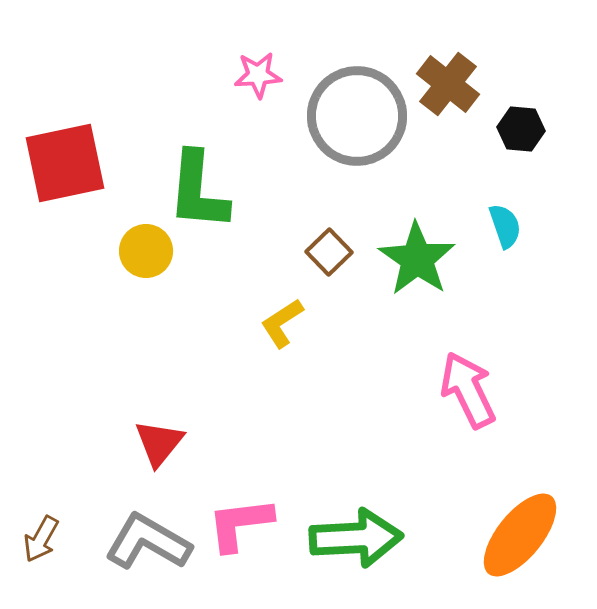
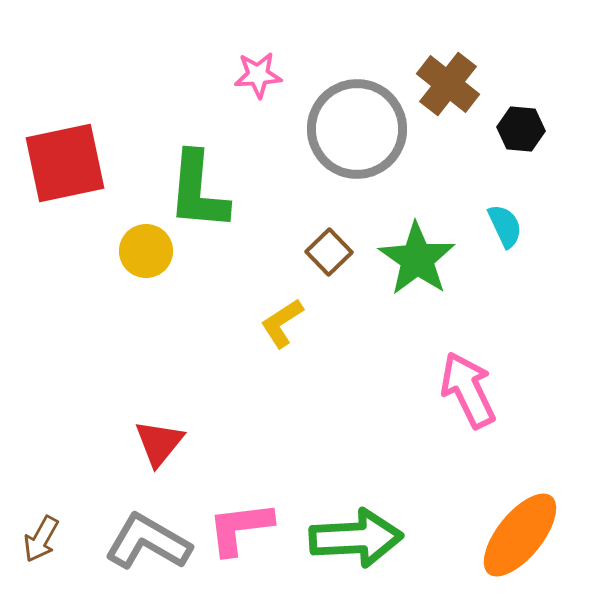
gray circle: moved 13 px down
cyan semicircle: rotated 6 degrees counterclockwise
pink L-shape: moved 4 px down
